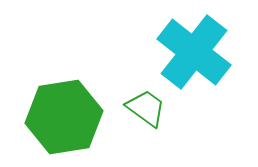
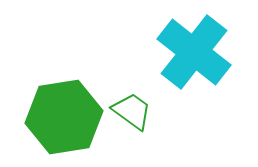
green trapezoid: moved 14 px left, 3 px down
